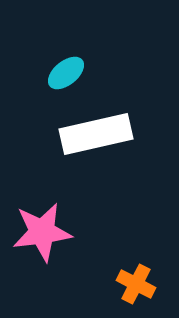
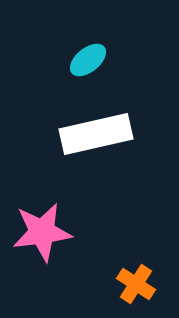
cyan ellipse: moved 22 px right, 13 px up
orange cross: rotated 6 degrees clockwise
